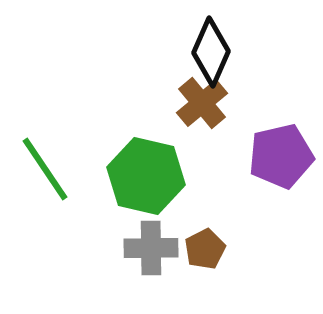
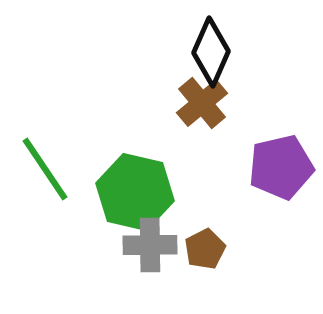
purple pentagon: moved 11 px down
green hexagon: moved 11 px left, 16 px down
gray cross: moved 1 px left, 3 px up
